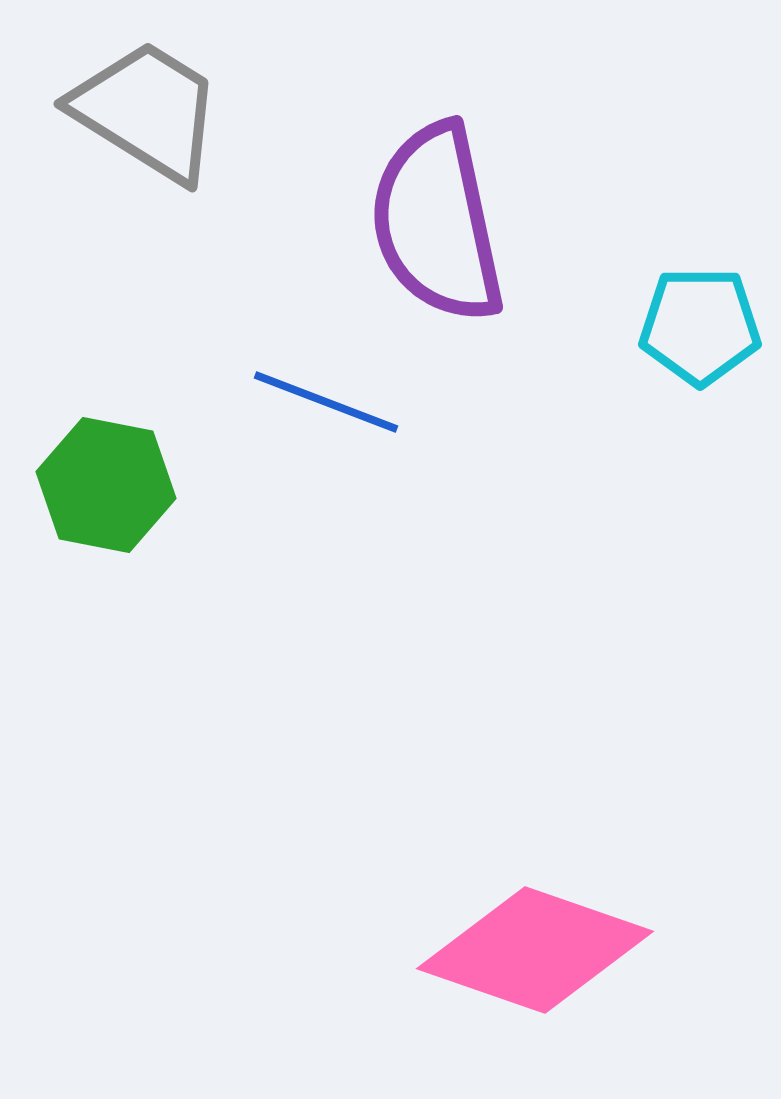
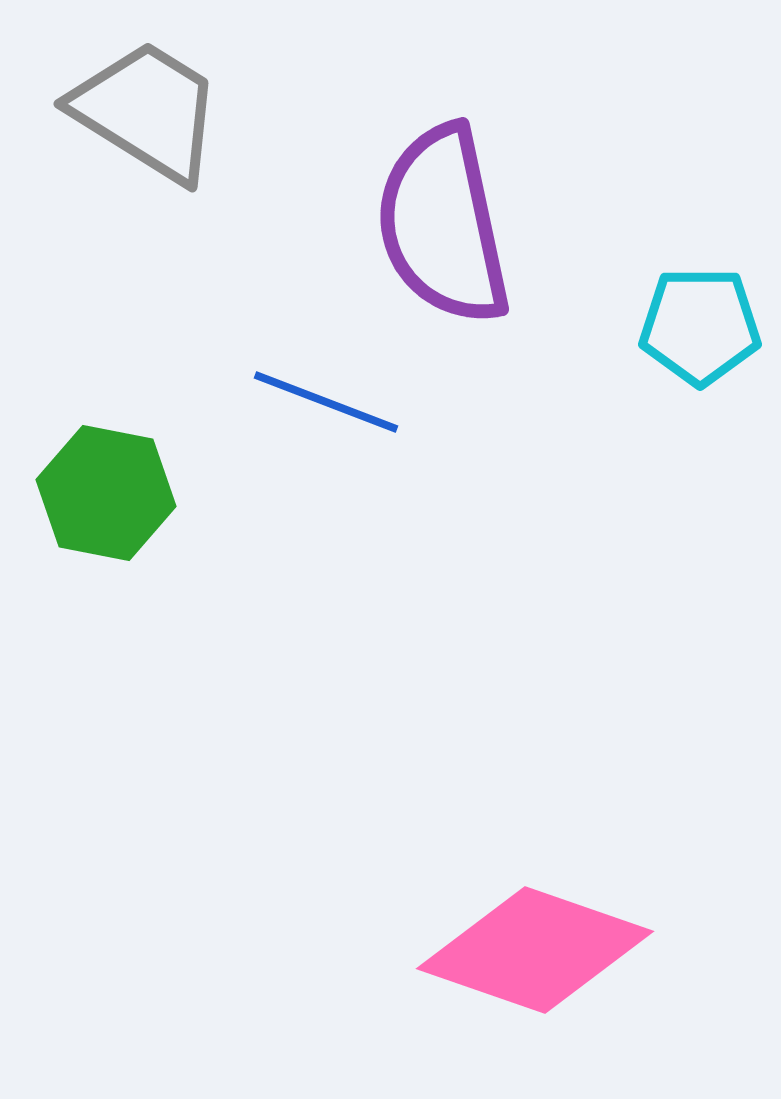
purple semicircle: moved 6 px right, 2 px down
green hexagon: moved 8 px down
